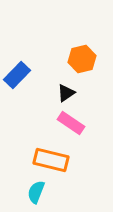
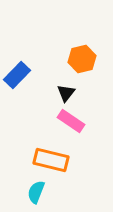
black triangle: rotated 18 degrees counterclockwise
pink rectangle: moved 2 px up
